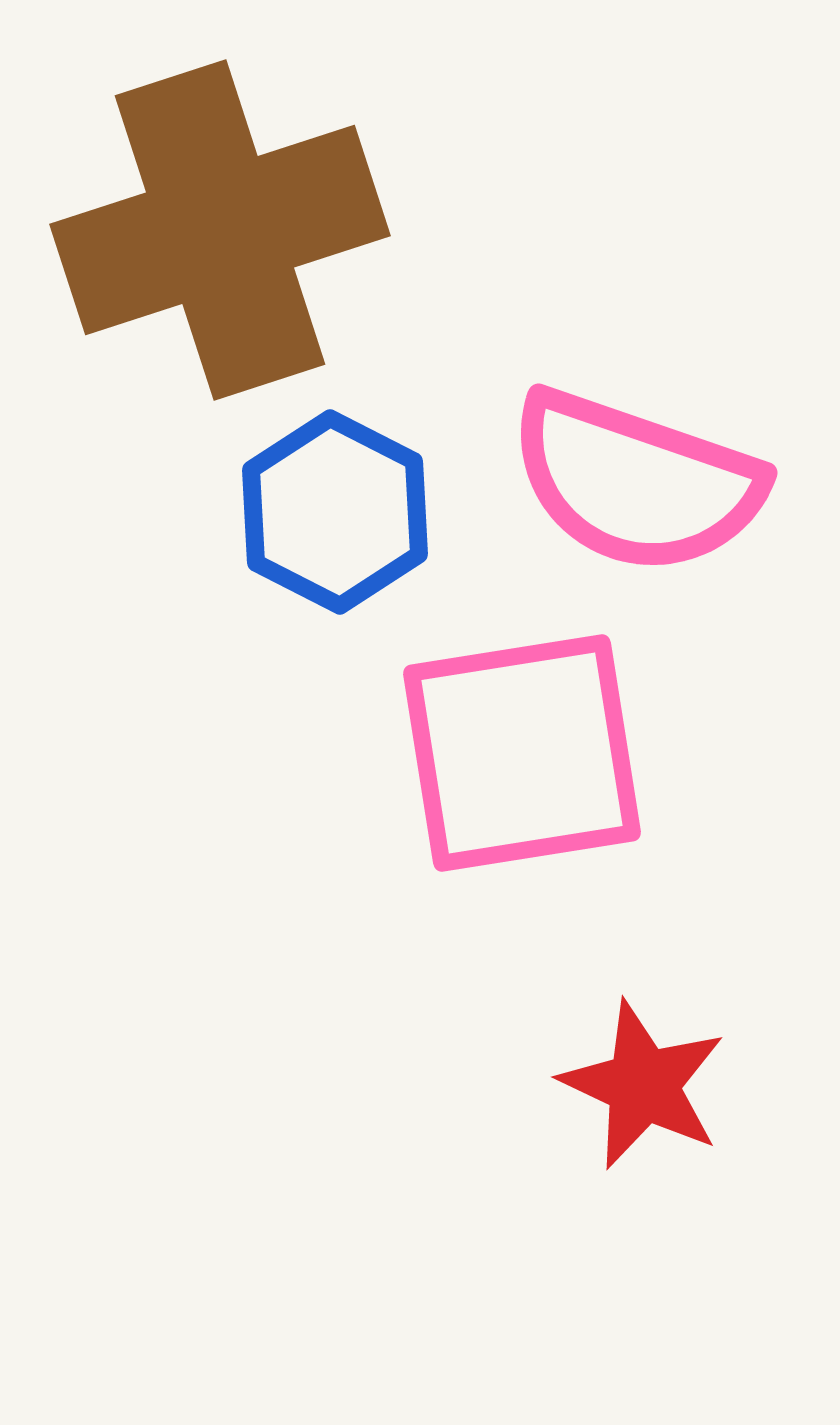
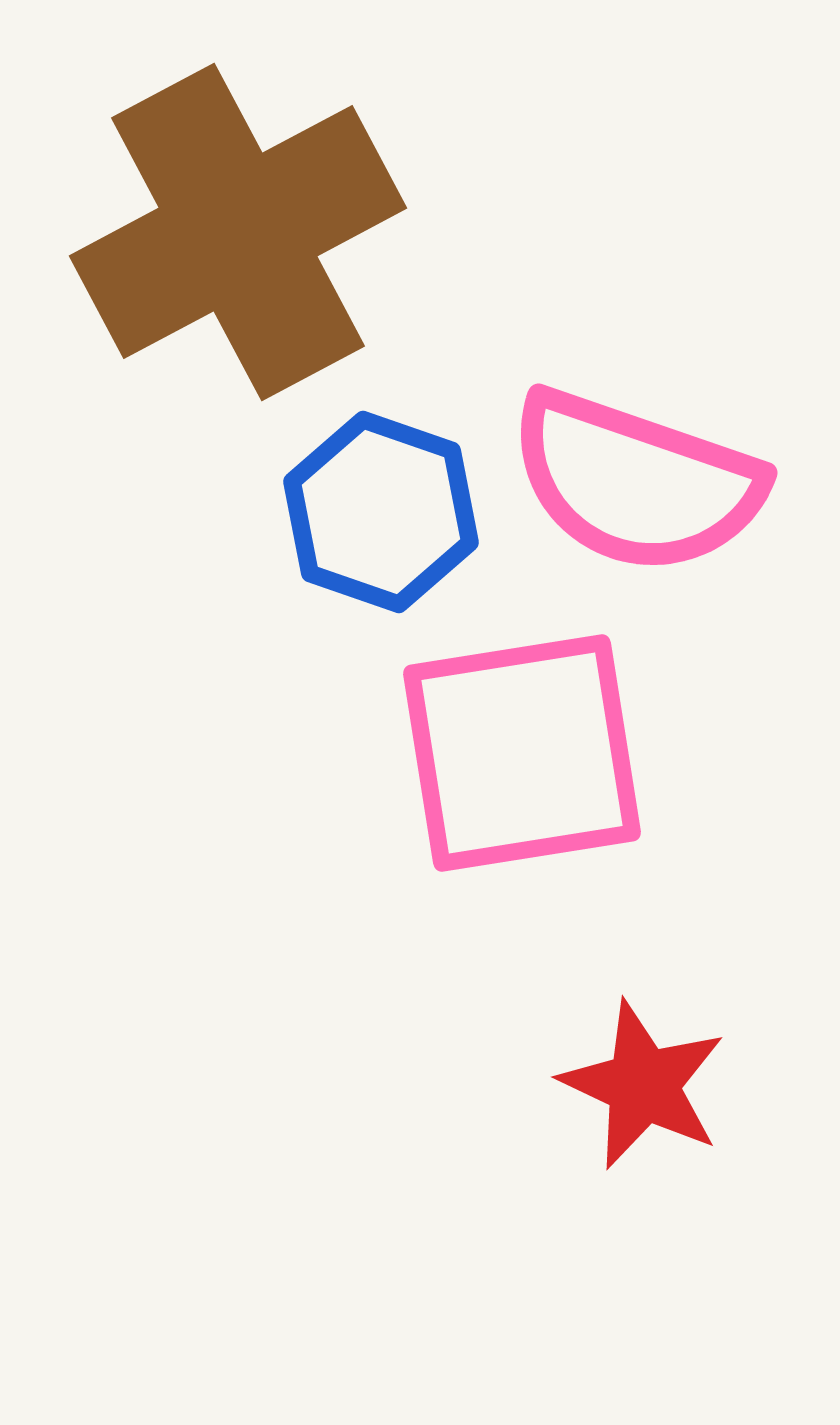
brown cross: moved 18 px right, 2 px down; rotated 10 degrees counterclockwise
blue hexagon: moved 46 px right; rotated 8 degrees counterclockwise
